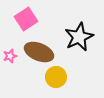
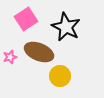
black star: moved 13 px left, 10 px up; rotated 20 degrees counterclockwise
pink star: moved 1 px down
yellow circle: moved 4 px right, 1 px up
